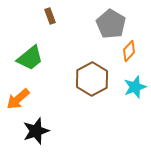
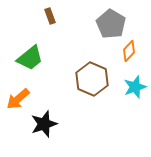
brown hexagon: rotated 8 degrees counterclockwise
black star: moved 8 px right, 7 px up
